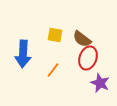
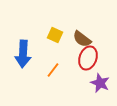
yellow square: rotated 14 degrees clockwise
